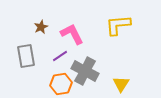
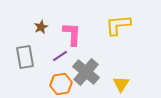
pink L-shape: rotated 30 degrees clockwise
gray rectangle: moved 1 px left, 1 px down
gray cross: moved 1 px right, 1 px down; rotated 12 degrees clockwise
